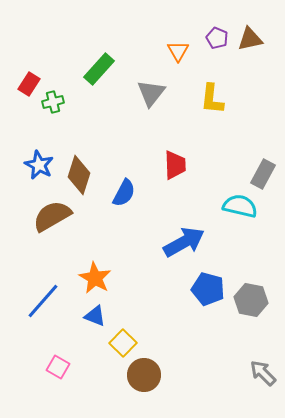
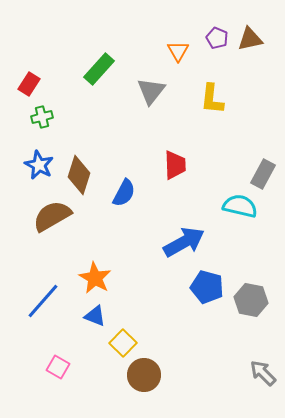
gray triangle: moved 2 px up
green cross: moved 11 px left, 15 px down
blue pentagon: moved 1 px left, 2 px up
